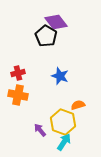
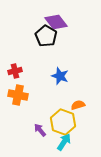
red cross: moved 3 px left, 2 px up
